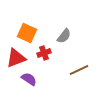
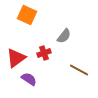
orange square: moved 18 px up
red triangle: rotated 15 degrees counterclockwise
brown line: rotated 54 degrees clockwise
